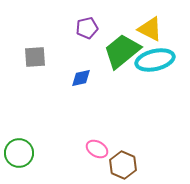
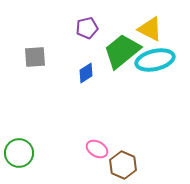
blue diamond: moved 5 px right, 5 px up; rotated 20 degrees counterclockwise
